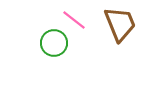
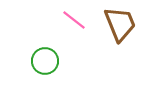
green circle: moved 9 px left, 18 px down
